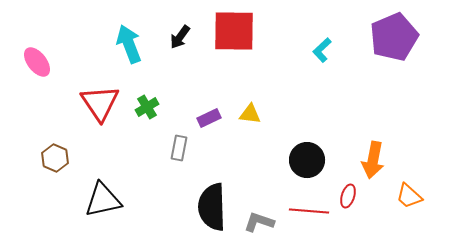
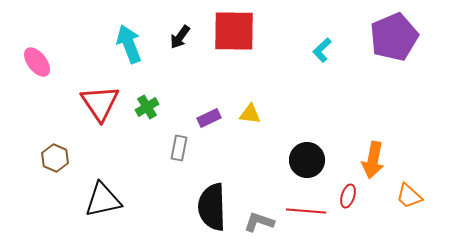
red line: moved 3 px left
